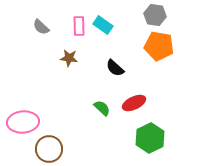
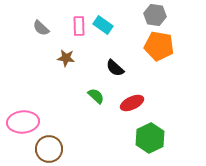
gray semicircle: moved 1 px down
brown star: moved 3 px left
red ellipse: moved 2 px left
green semicircle: moved 6 px left, 12 px up
